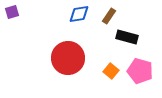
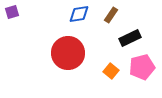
brown rectangle: moved 2 px right, 1 px up
black rectangle: moved 3 px right, 1 px down; rotated 40 degrees counterclockwise
red circle: moved 5 px up
pink pentagon: moved 2 px right, 4 px up; rotated 30 degrees counterclockwise
